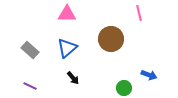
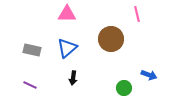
pink line: moved 2 px left, 1 px down
gray rectangle: moved 2 px right; rotated 30 degrees counterclockwise
black arrow: rotated 48 degrees clockwise
purple line: moved 1 px up
